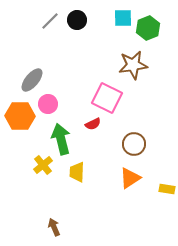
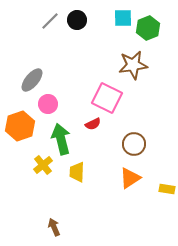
orange hexagon: moved 10 px down; rotated 20 degrees counterclockwise
